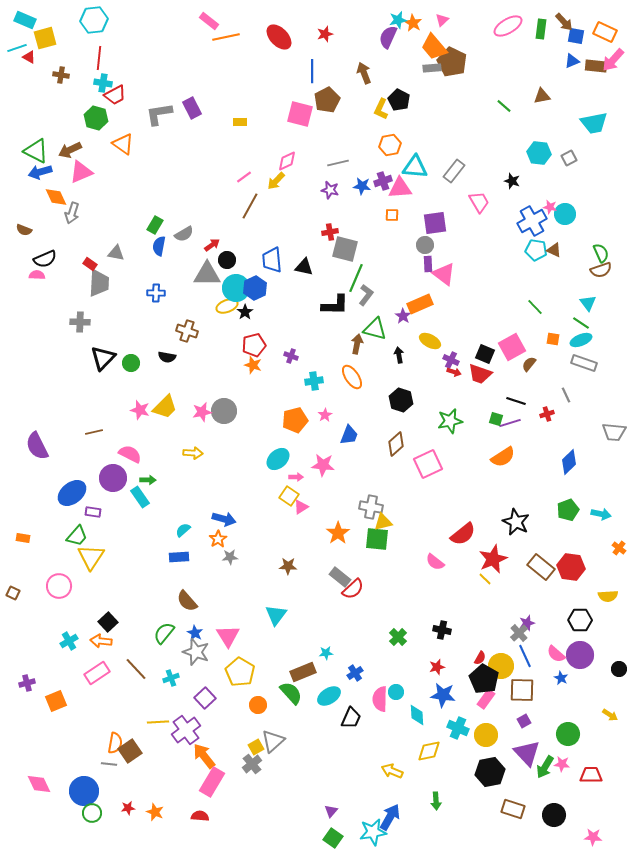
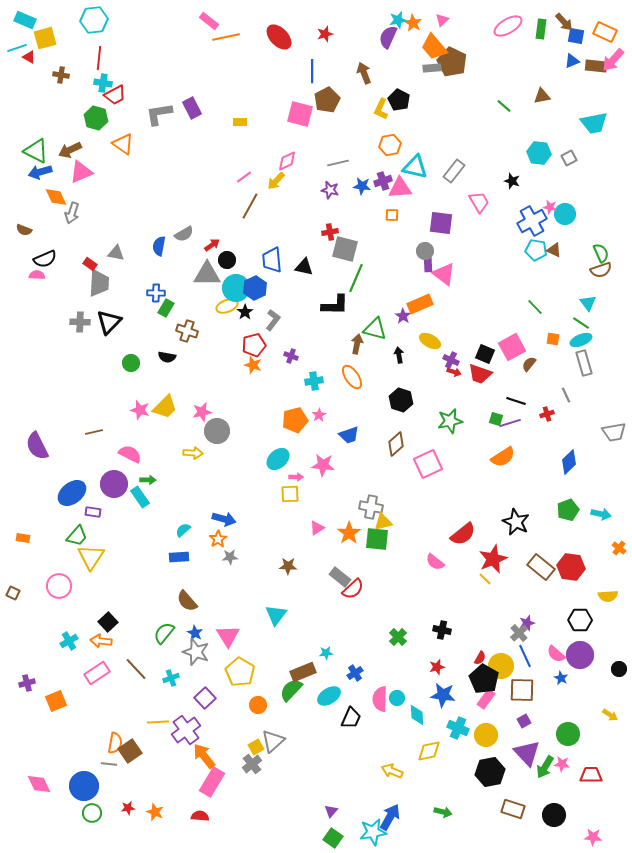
cyan triangle at (415, 167): rotated 8 degrees clockwise
purple square at (435, 223): moved 6 px right; rotated 15 degrees clockwise
green rectangle at (155, 225): moved 11 px right, 83 px down
gray circle at (425, 245): moved 6 px down
gray L-shape at (366, 295): moved 93 px left, 25 px down
black triangle at (103, 358): moved 6 px right, 36 px up
gray rectangle at (584, 363): rotated 55 degrees clockwise
gray circle at (224, 411): moved 7 px left, 20 px down
pink star at (325, 415): moved 6 px left
gray trapezoid at (614, 432): rotated 15 degrees counterclockwise
blue trapezoid at (349, 435): rotated 50 degrees clockwise
purple circle at (113, 478): moved 1 px right, 6 px down
yellow square at (289, 496): moved 1 px right, 2 px up; rotated 36 degrees counterclockwise
pink triangle at (301, 507): moved 16 px right, 21 px down
orange star at (338, 533): moved 11 px right
cyan circle at (396, 692): moved 1 px right, 6 px down
green semicircle at (291, 693): moved 3 px up; rotated 95 degrees counterclockwise
blue circle at (84, 791): moved 5 px up
green arrow at (436, 801): moved 7 px right, 11 px down; rotated 72 degrees counterclockwise
